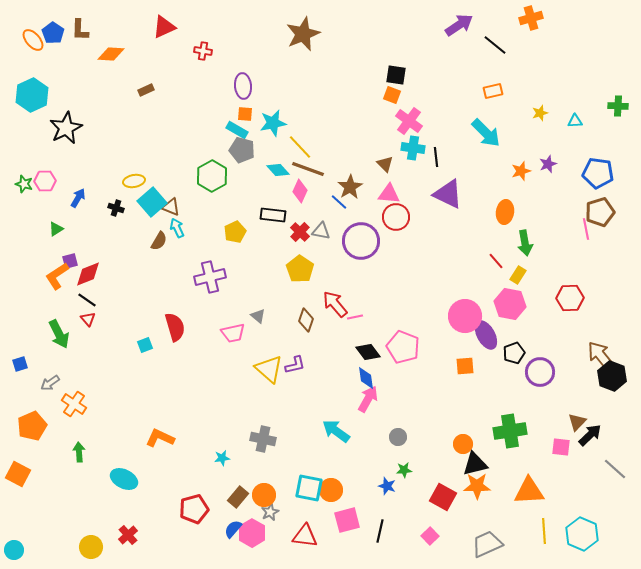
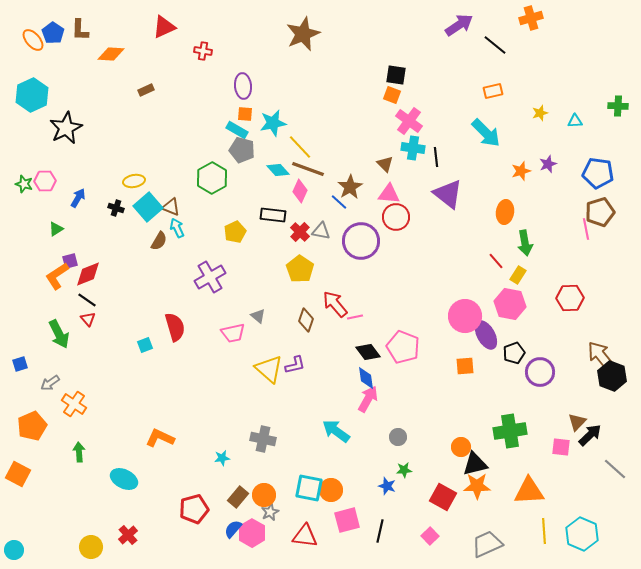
green hexagon at (212, 176): moved 2 px down
purple triangle at (448, 194): rotated 12 degrees clockwise
cyan square at (152, 202): moved 4 px left, 5 px down
purple cross at (210, 277): rotated 16 degrees counterclockwise
orange circle at (463, 444): moved 2 px left, 3 px down
